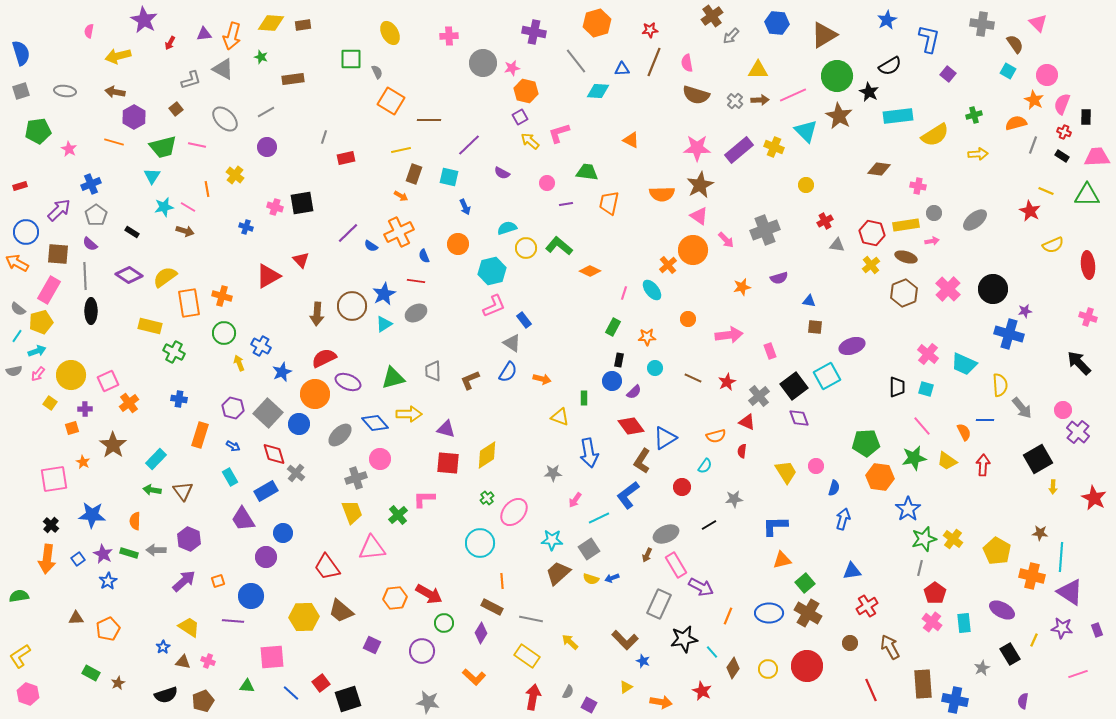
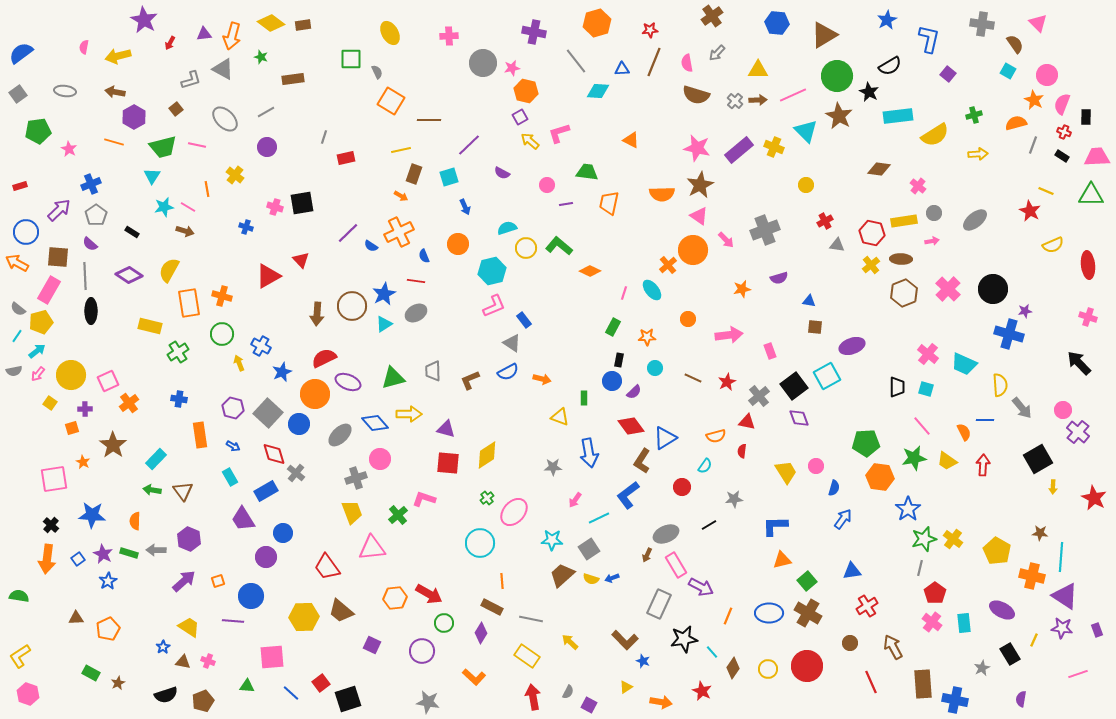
yellow diamond at (271, 23): rotated 32 degrees clockwise
pink semicircle at (89, 31): moved 5 px left, 16 px down
gray arrow at (731, 36): moved 14 px left, 17 px down
blue semicircle at (21, 53): rotated 110 degrees counterclockwise
gray square at (21, 91): moved 3 px left, 3 px down; rotated 18 degrees counterclockwise
brown arrow at (760, 100): moved 2 px left
pink star at (697, 148): rotated 12 degrees clockwise
cyan square at (449, 177): rotated 30 degrees counterclockwise
pink circle at (547, 183): moved 2 px down
pink cross at (918, 186): rotated 28 degrees clockwise
green triangle at (1087, 195): moved 4 px right
yellow rectangle at (906, 225): moved 2 px left, 4 px up
brown square at (58, 254): moved 3 px down
brown ellipse at (906, 257): moved 5 px left, 2 px down; rotated 15 degrees counterclockwise
yellow semicircle at (165, 277): moved 4 px right, 7 px up; rotated 25 degrees counterclockwise
orange star at (742, 287): moved 2 px down
green circle at (224, 333): moved 2 px left, 1 px down
cyan arrow at (37, 351): rotated 18 degrees counterclockwise
green cross at (174, 352): moved 4 px right; rotated 30 degrees clockwise
blue semicircle at (508, 372): rotated 30 degrees clockwise
red triangle at (747, 422): rotated 12 degrees counterclockwise
orange rectangle at (200, 435): rotated 25 degrees counterclockwise
gray star at (553, 473): moved 6 px up
pink L-shape at (424, 499): rotated 20 degrees clockwise
blue arrow at (843, 519): rotated 20 degrees clockwise
brown trapezoid at (558, 573): moved 4 px right, 2 px down
green square at (805, 583): moved 2 px right, 2 px up
purple triangle at (1070, 592): moved 5 px left, 4 px down
green semicircle at (19, 596): rotated 18 degrees clockwise
brown arrow at (890, 647): moved 3 px right
red line at (871, 690): moved 8 px up
red arrow at (533, 697): rotated 20 degrees counterclockwise
purple semicircle at (1023, 701): moved 2 px left, 2 px up
